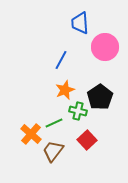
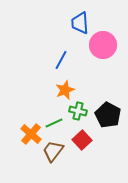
pink circle: moved 2 px left, 2 px up
black pentagon: moved 8 px right, 18 px down; rotated 10 degrees counterclockwise
red square: moved 5 px left
